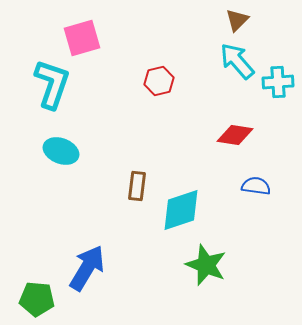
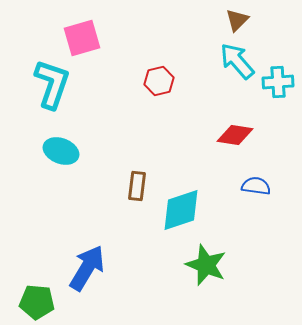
green pentagon: moved 3 px down
